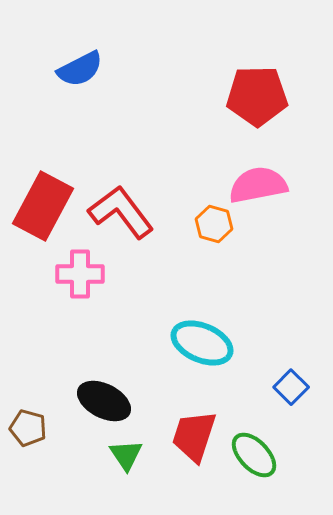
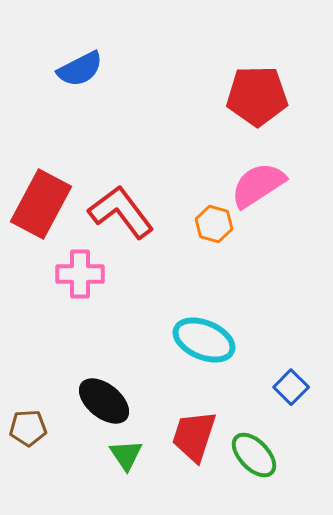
pink semicircle: rotated 22 degrees counterclockwise
red rectangle: moved 2 px left, 2 px up
cyan ellipse: moved 2 px right, 3 px up
black ellipse: rotated 12 degrees clockwise
brown pentagon: rotated 18 degrees counterclockwise
